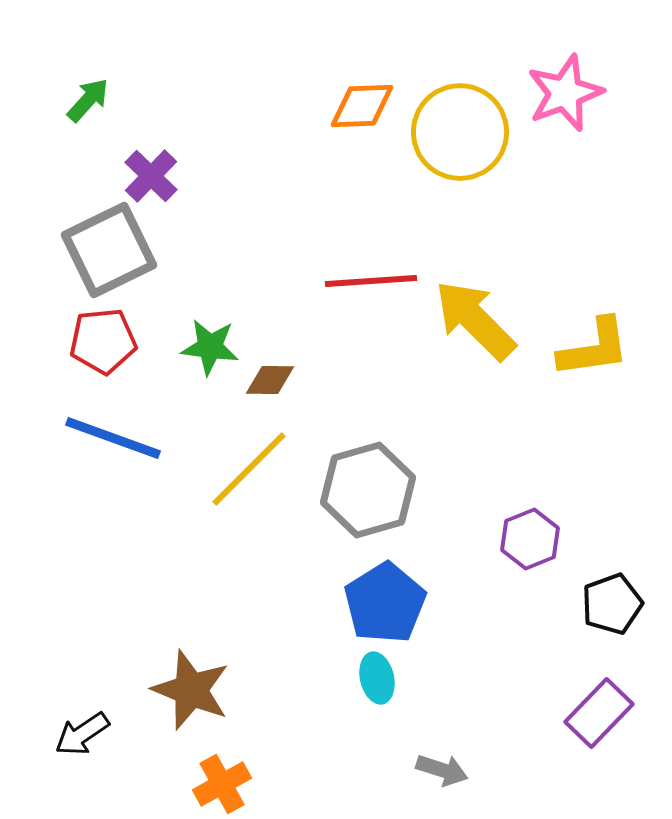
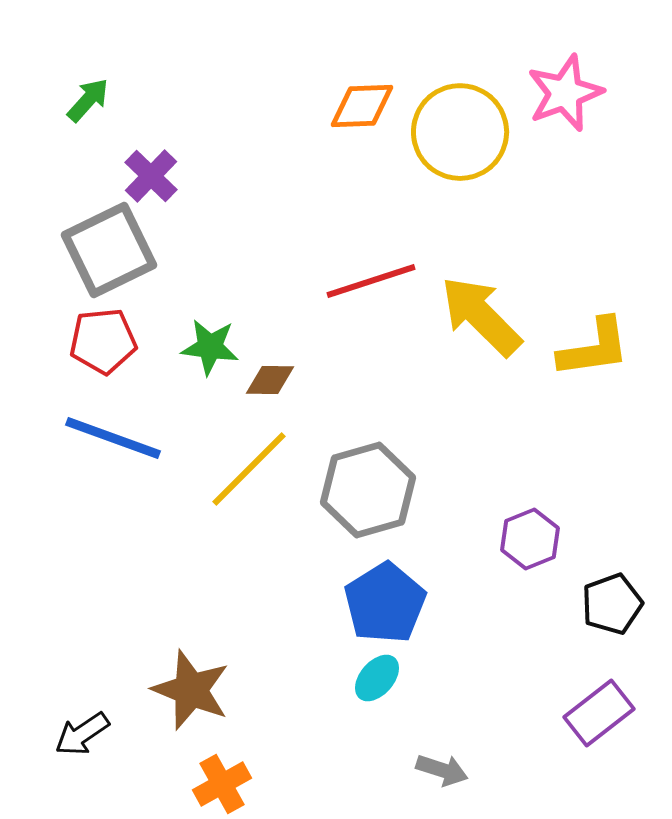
red line: rotated 14 degrees counterclockwise
yellow arrow: moved 6 px right, 4 px up
cyan ellipse: rotated 54 degrees clockwise
purple rectangle: rotated 8 degrees clockwise
